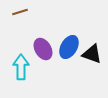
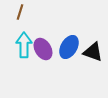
brown line: rotated 56 degrees counterclockwise
black triangle: moved 1 px right, 2 px up
cyan arrow: moved 3 px right, 22 px up
